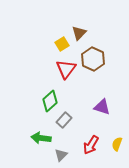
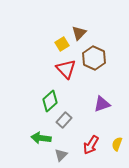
brown hexagon: moved 1 px right, 1 px up
red triangle: rotated 20 degrees counterclockwise
purple triangle: moved 3 px up; rotated 36 degrees counterclockwise
